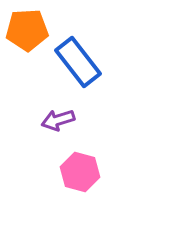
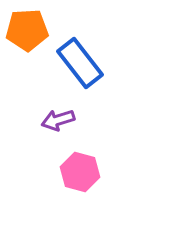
blue rectangle: moved 2 px right, 1 px down
